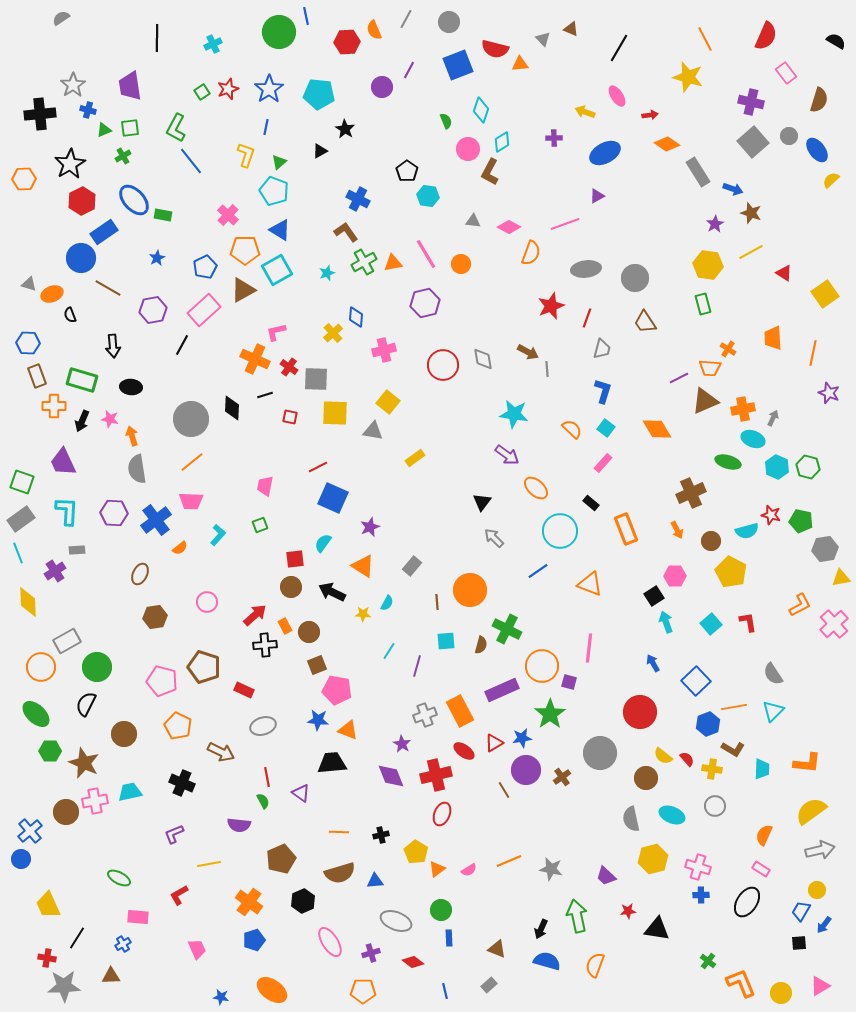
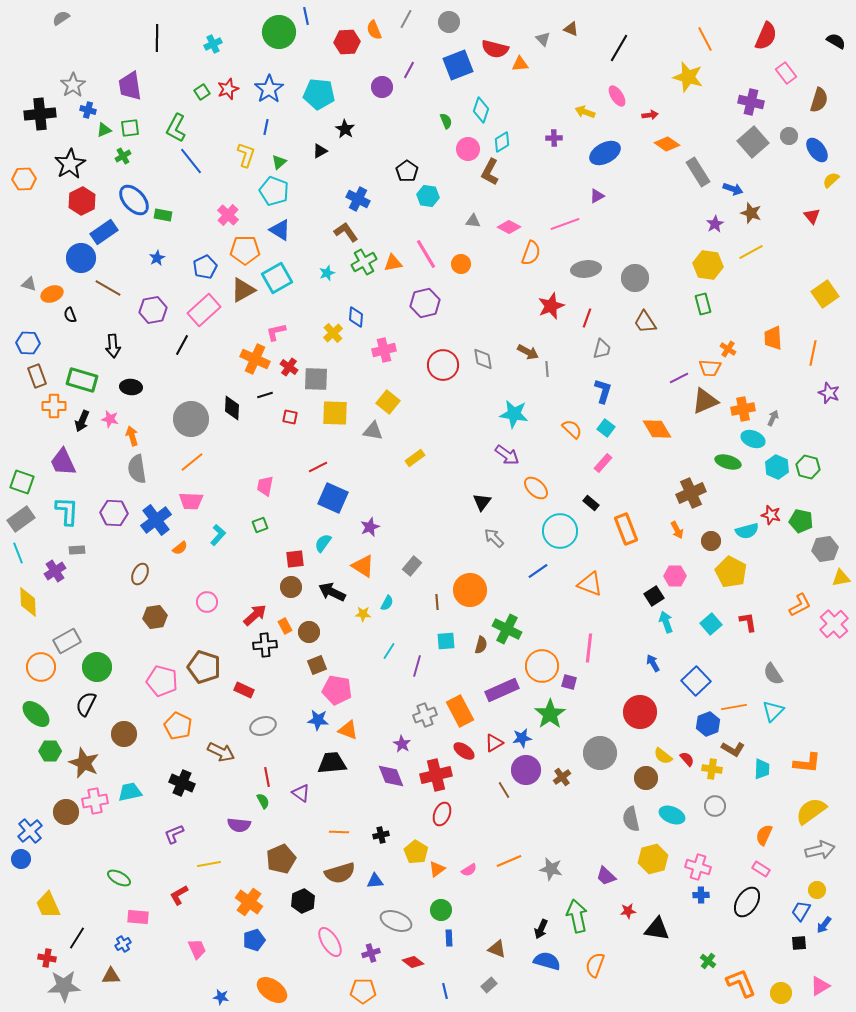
cyan square at (277, 270): moved 8 px down
red triangle at (784, 273): moved 28 px right, 57 px up; rotated 18 degrees clockwise
